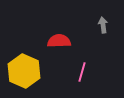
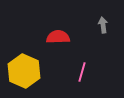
red semicircle: moved 1 px left, 4 px up
